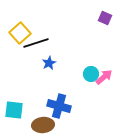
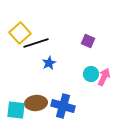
purple square: moved 17 px left, 23 px down
pink arrow: rotated 24 degrees counterclockwise
blue cross: moved 4 px right
cyan square: moved 2 px right
brown ellipse: moved 7 px left, 22 px up
